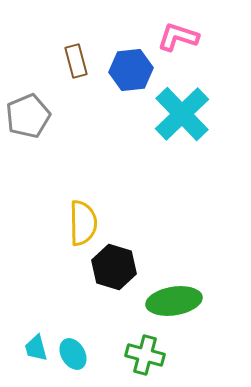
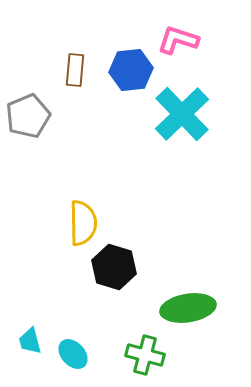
pink L-shape: moved 3 px down
brown rectangle: moved 1 px left, 9 px down; rotated 20 degrees clockwise
green ellipse: moved 14 px right, 7 px down
cyan trapezoid: moved 6 px left, 7 px up
cyan ellipse: rotated 12 degrees counterclockwise
